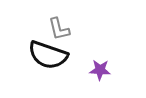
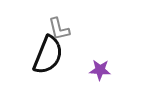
black semicircle: rotated 87 degrees counterclockwise
